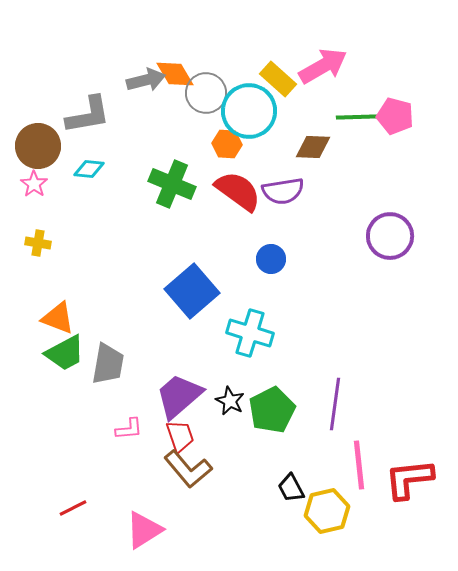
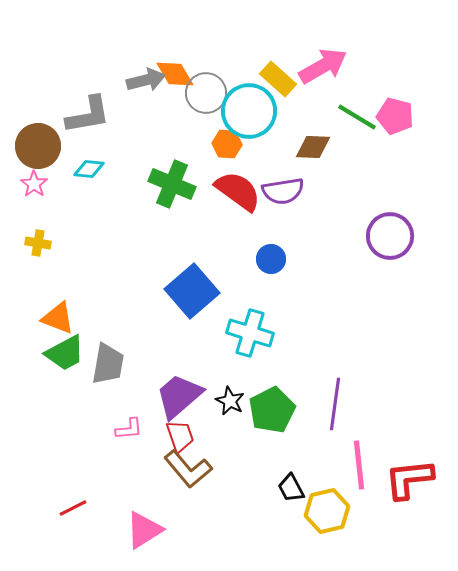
green line: rotated 33 degrees clockwise
